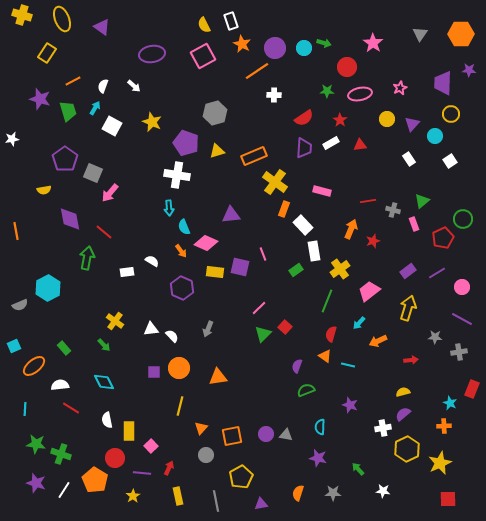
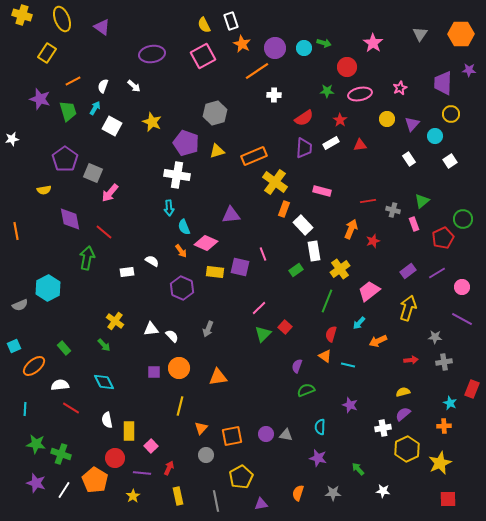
gray cross at (459, 352): moved 15 px left, 10 px down
